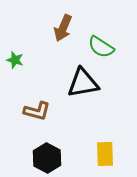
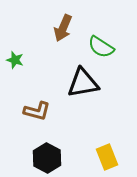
yellow rectangle: moved 2 px right, 3 px down; rotated 20 degrees counterclockwise
